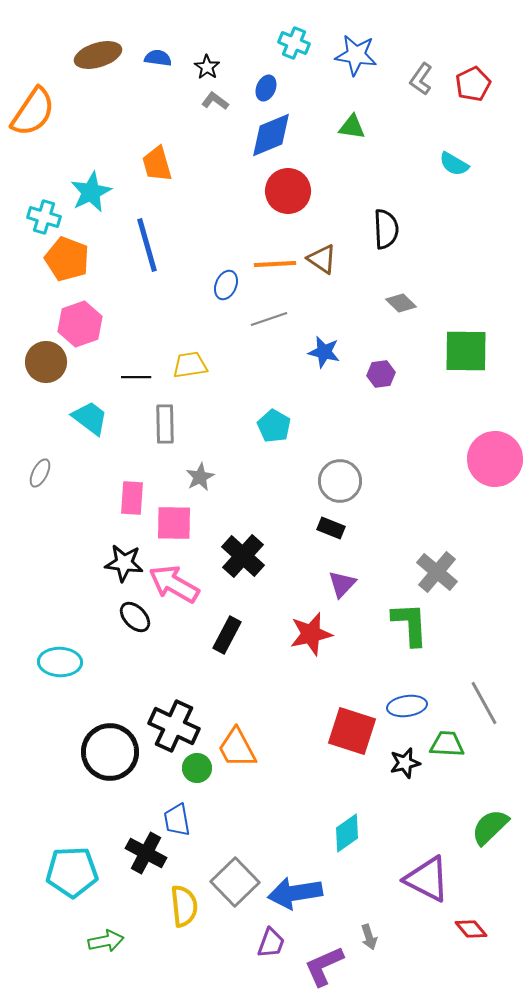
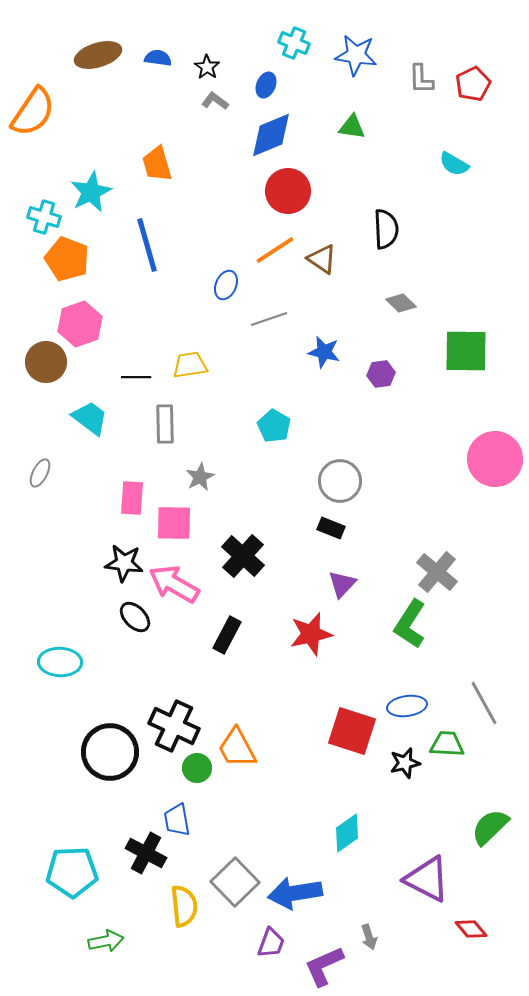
gray L-shape at (421, 79): rotated 36 degrees counterclockwise
blue ellipse at (266, 88): moved 3 px up
orange line at (275, 264): moved 14 px up; rotated 30 degrees counterclockwise
green L-shape at (410, 624): rotated 144 degrees counterclockwise
